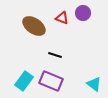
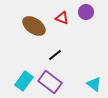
purple circle: moved 3 px right, 1 px up
black line: rotated 56 degrees counterclockwise
purple rectangle: moved 1 px left, 1 px down; rotated 15 degrees clockwise
